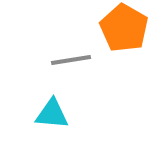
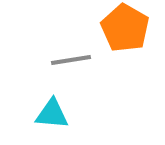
orange pentagon: moved 1 px right
